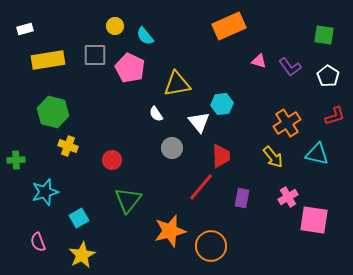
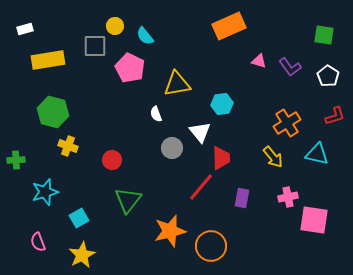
gray square: moved 9 px up
white semicircle: rotated 14 degrees clockwise
white triangle: moved 1 px right, 10 px down
red trapezoid: moved 2 px down
pink cross: rotated 18 degrees clockwise
